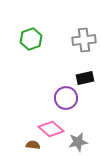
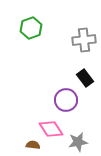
green hexagon: moved 11 px up
black rectangle: rotated 66 degrees clockwise
purple circle: moved 2 px down
pink diamond: rotated 15 degrees clockwise
